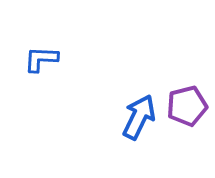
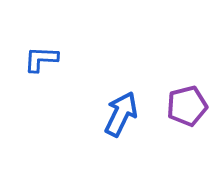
blue arrow: moved 18 px left, 3 px up
